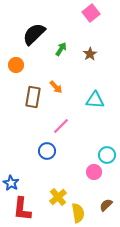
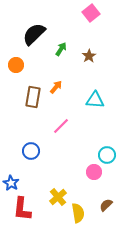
brown star: moved 1 px left, 2 px down
orange arrow: rotated 96 degrees counterclockwise
blue circle: moved 16 px left
